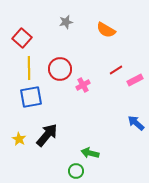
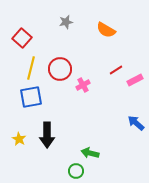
yellow line: moved 2 px right; rotated 15 degrees clockwise
black arrow: rotated 140 degrees clockwise
